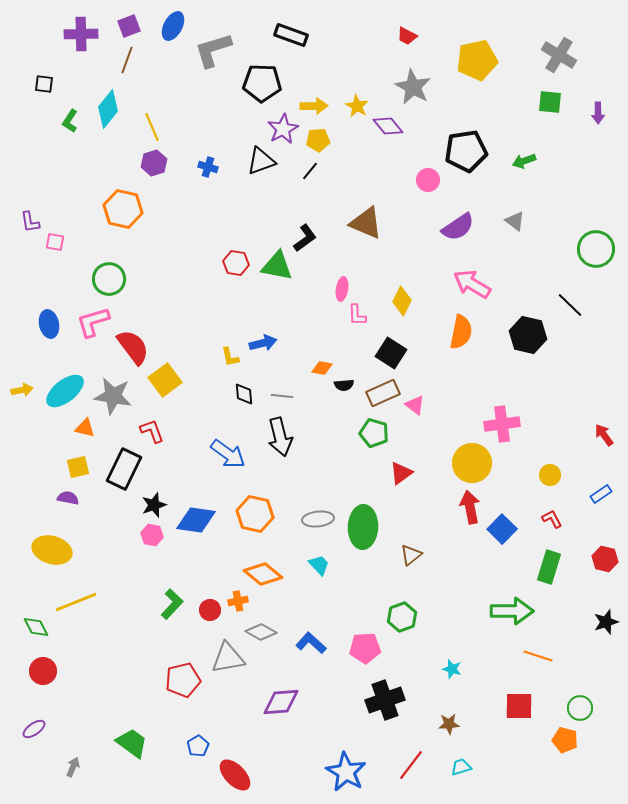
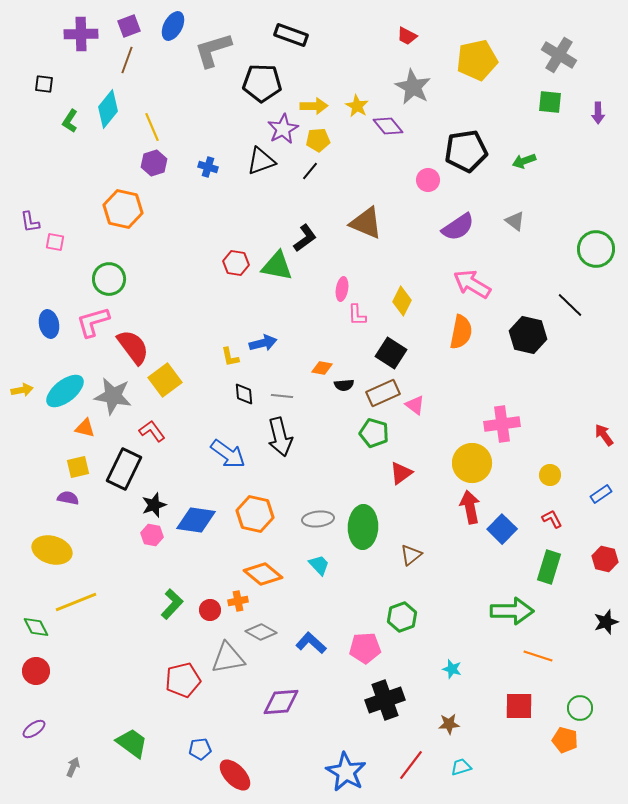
red L-shape at (152, 431): rotated 16 degrees counterclockwise
red circle at (43, 671): moved 7 px left
blue pentagon at (198, 746): moved 2 px right, 3 px down; rotated 25 degrees clockwise
